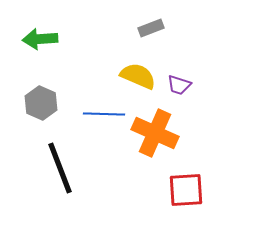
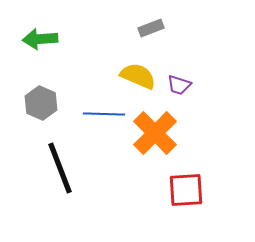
orange cross: rotated 21 degrees clockwise
